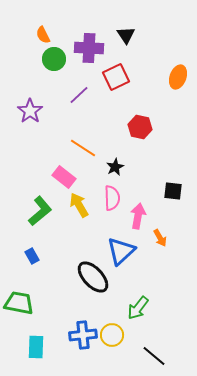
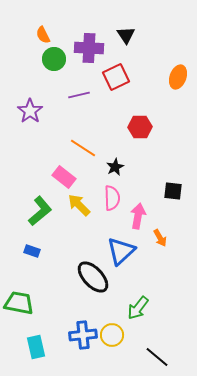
purple line: rotated 30 degrees clockwise
red hexagon: rotated 15 degrees counterclockwise
yellow arrow: rotated 15 degrees counterclockwise
blue rectangle: moved 5 px up; rotated 42 degrees counterclockwise
cyan rectangle: rotated 15 degrees counterclockwise
black line: moved 3 px right, 1 px down
